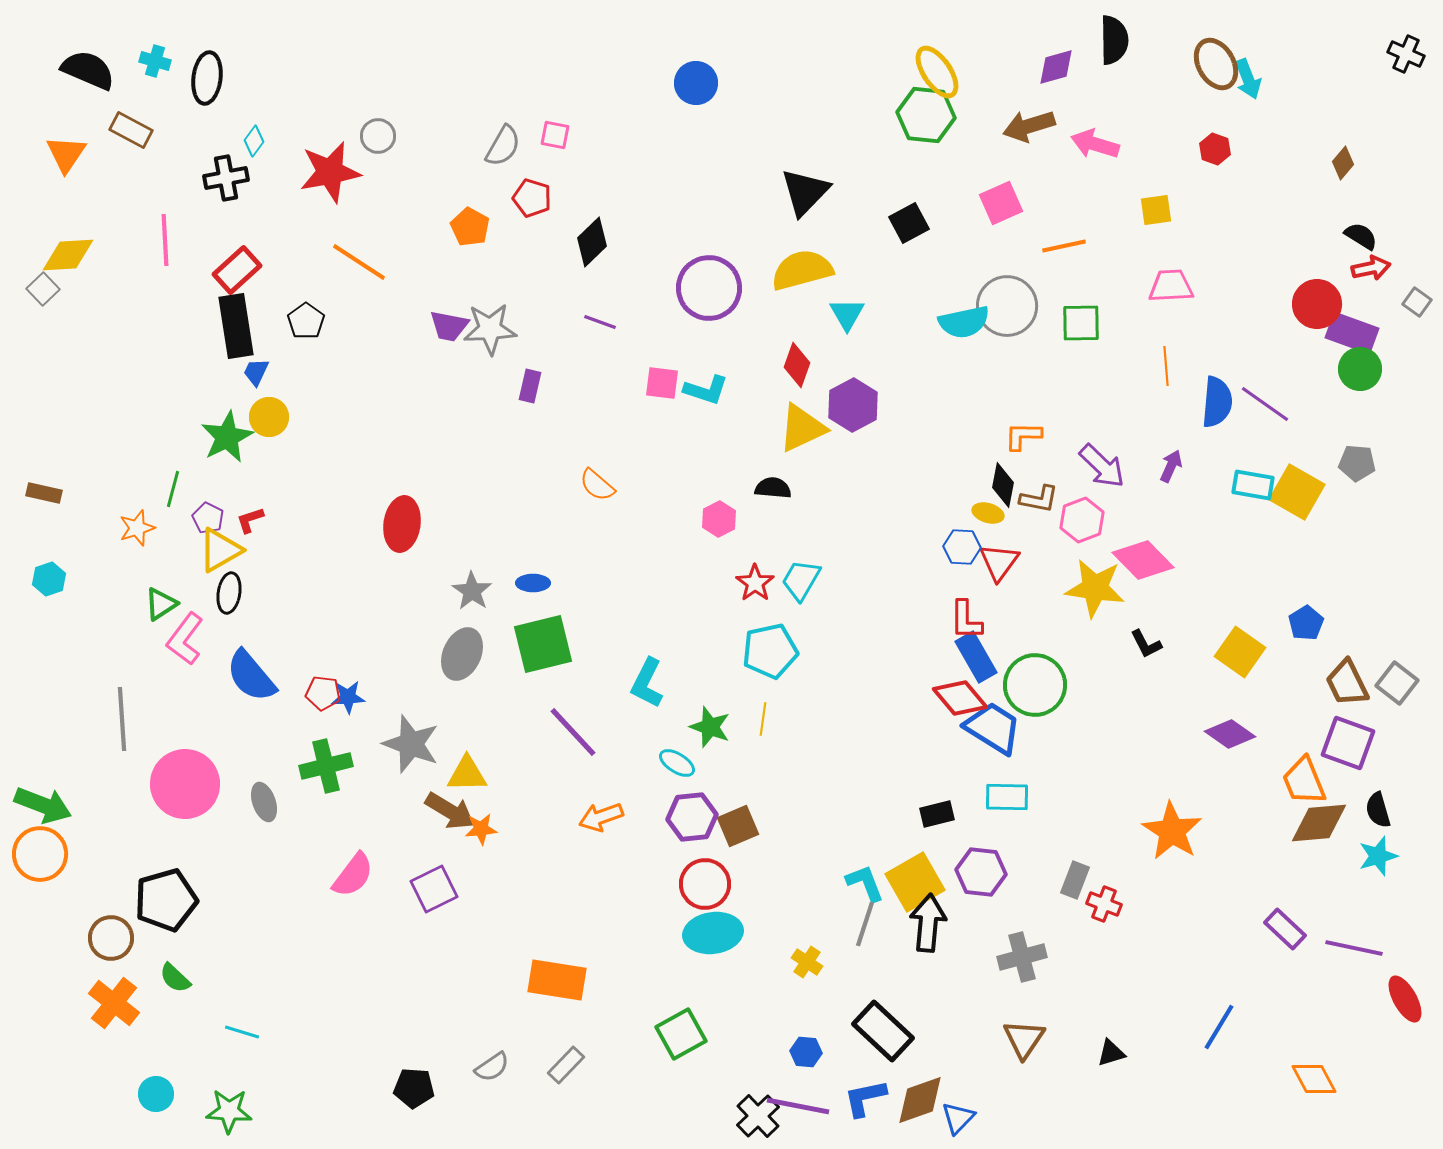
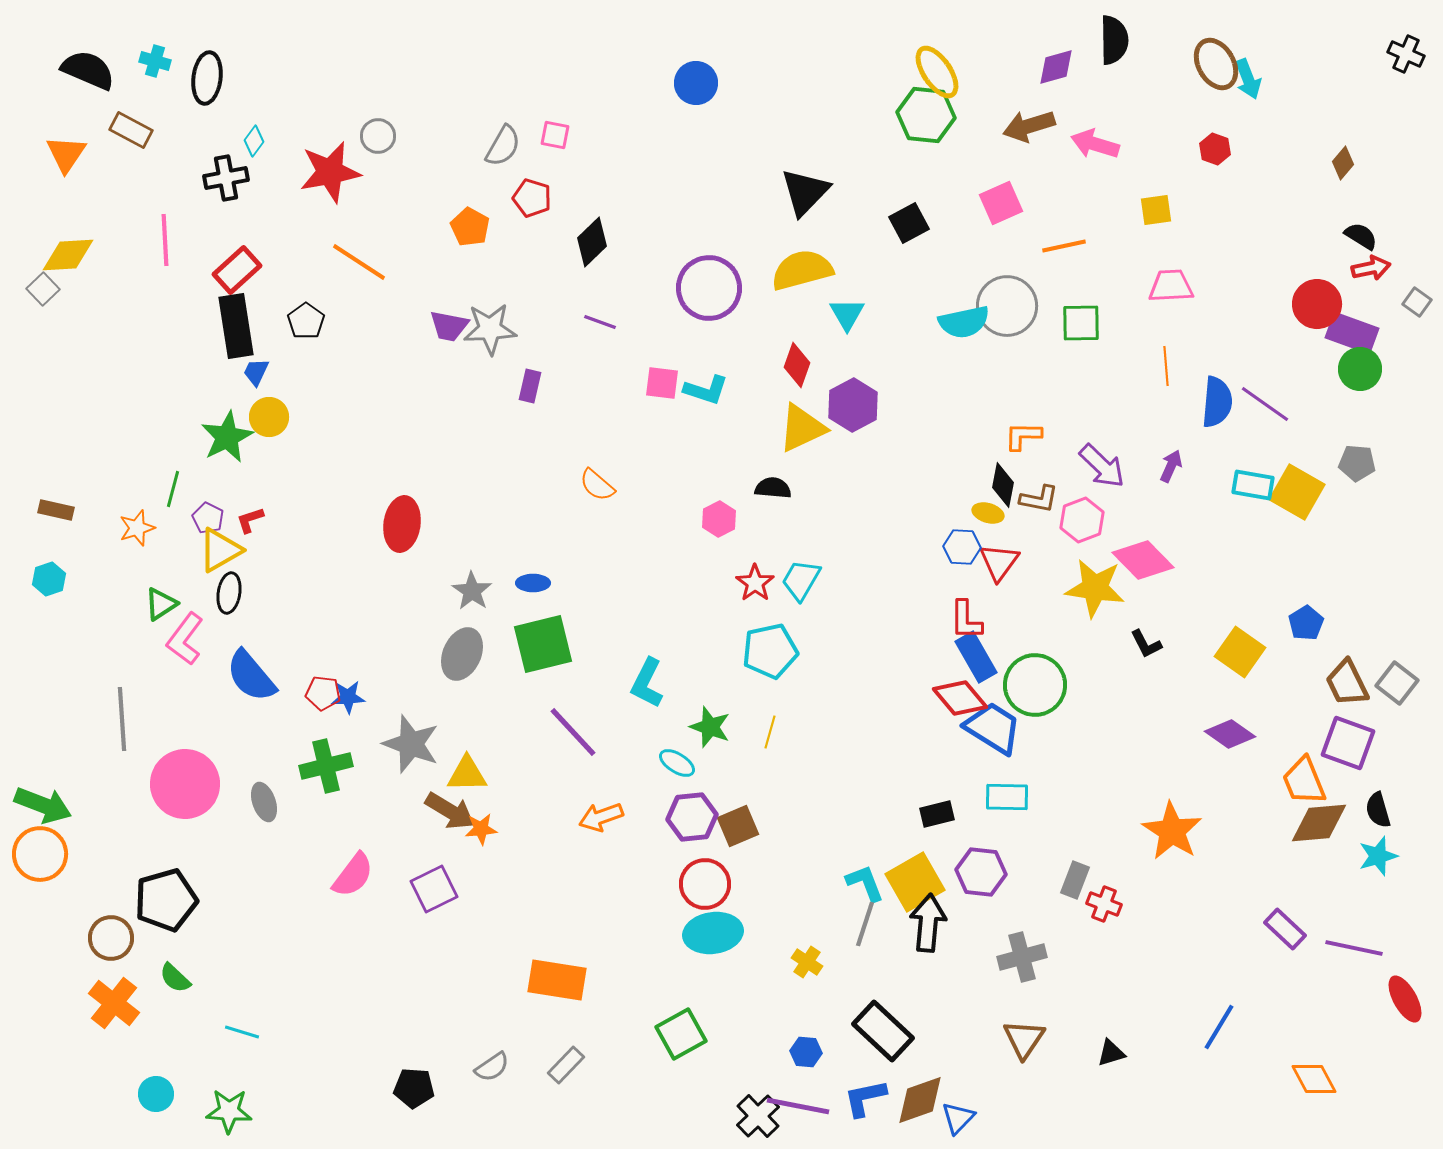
brown rectangle at (44, 493): moved 12 px right, 17 px down
yellow line at (763, 719): moved 7 px right, 13 px down; rotated 8 degrees clockwise
